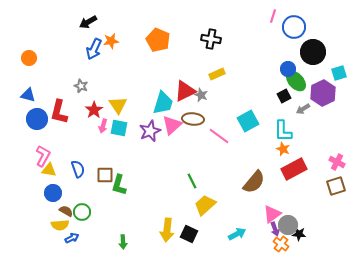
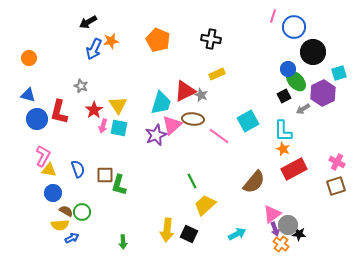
cyan trapezoid at (163, 103): moved 2 px left
purple star at (150, 131): moved 6 px right, 4 px down
